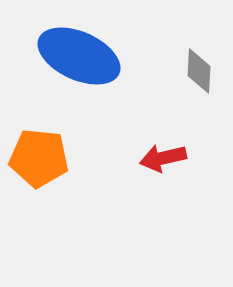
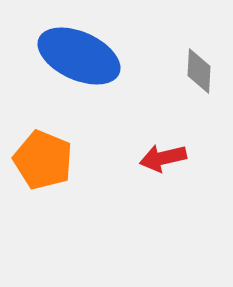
orange pentagon: moved 4 px right, 2 px down; rotated 16 degrees clockwise
